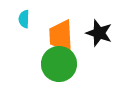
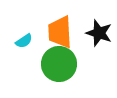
cyan semicircle: moved 22 px down; rotated 126 degrees counterclockwise
orange trapezoid: moved 1 px left, 4 px up
